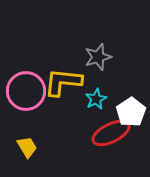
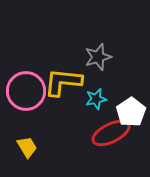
cyan star: rotated 15 degrees clockwise
